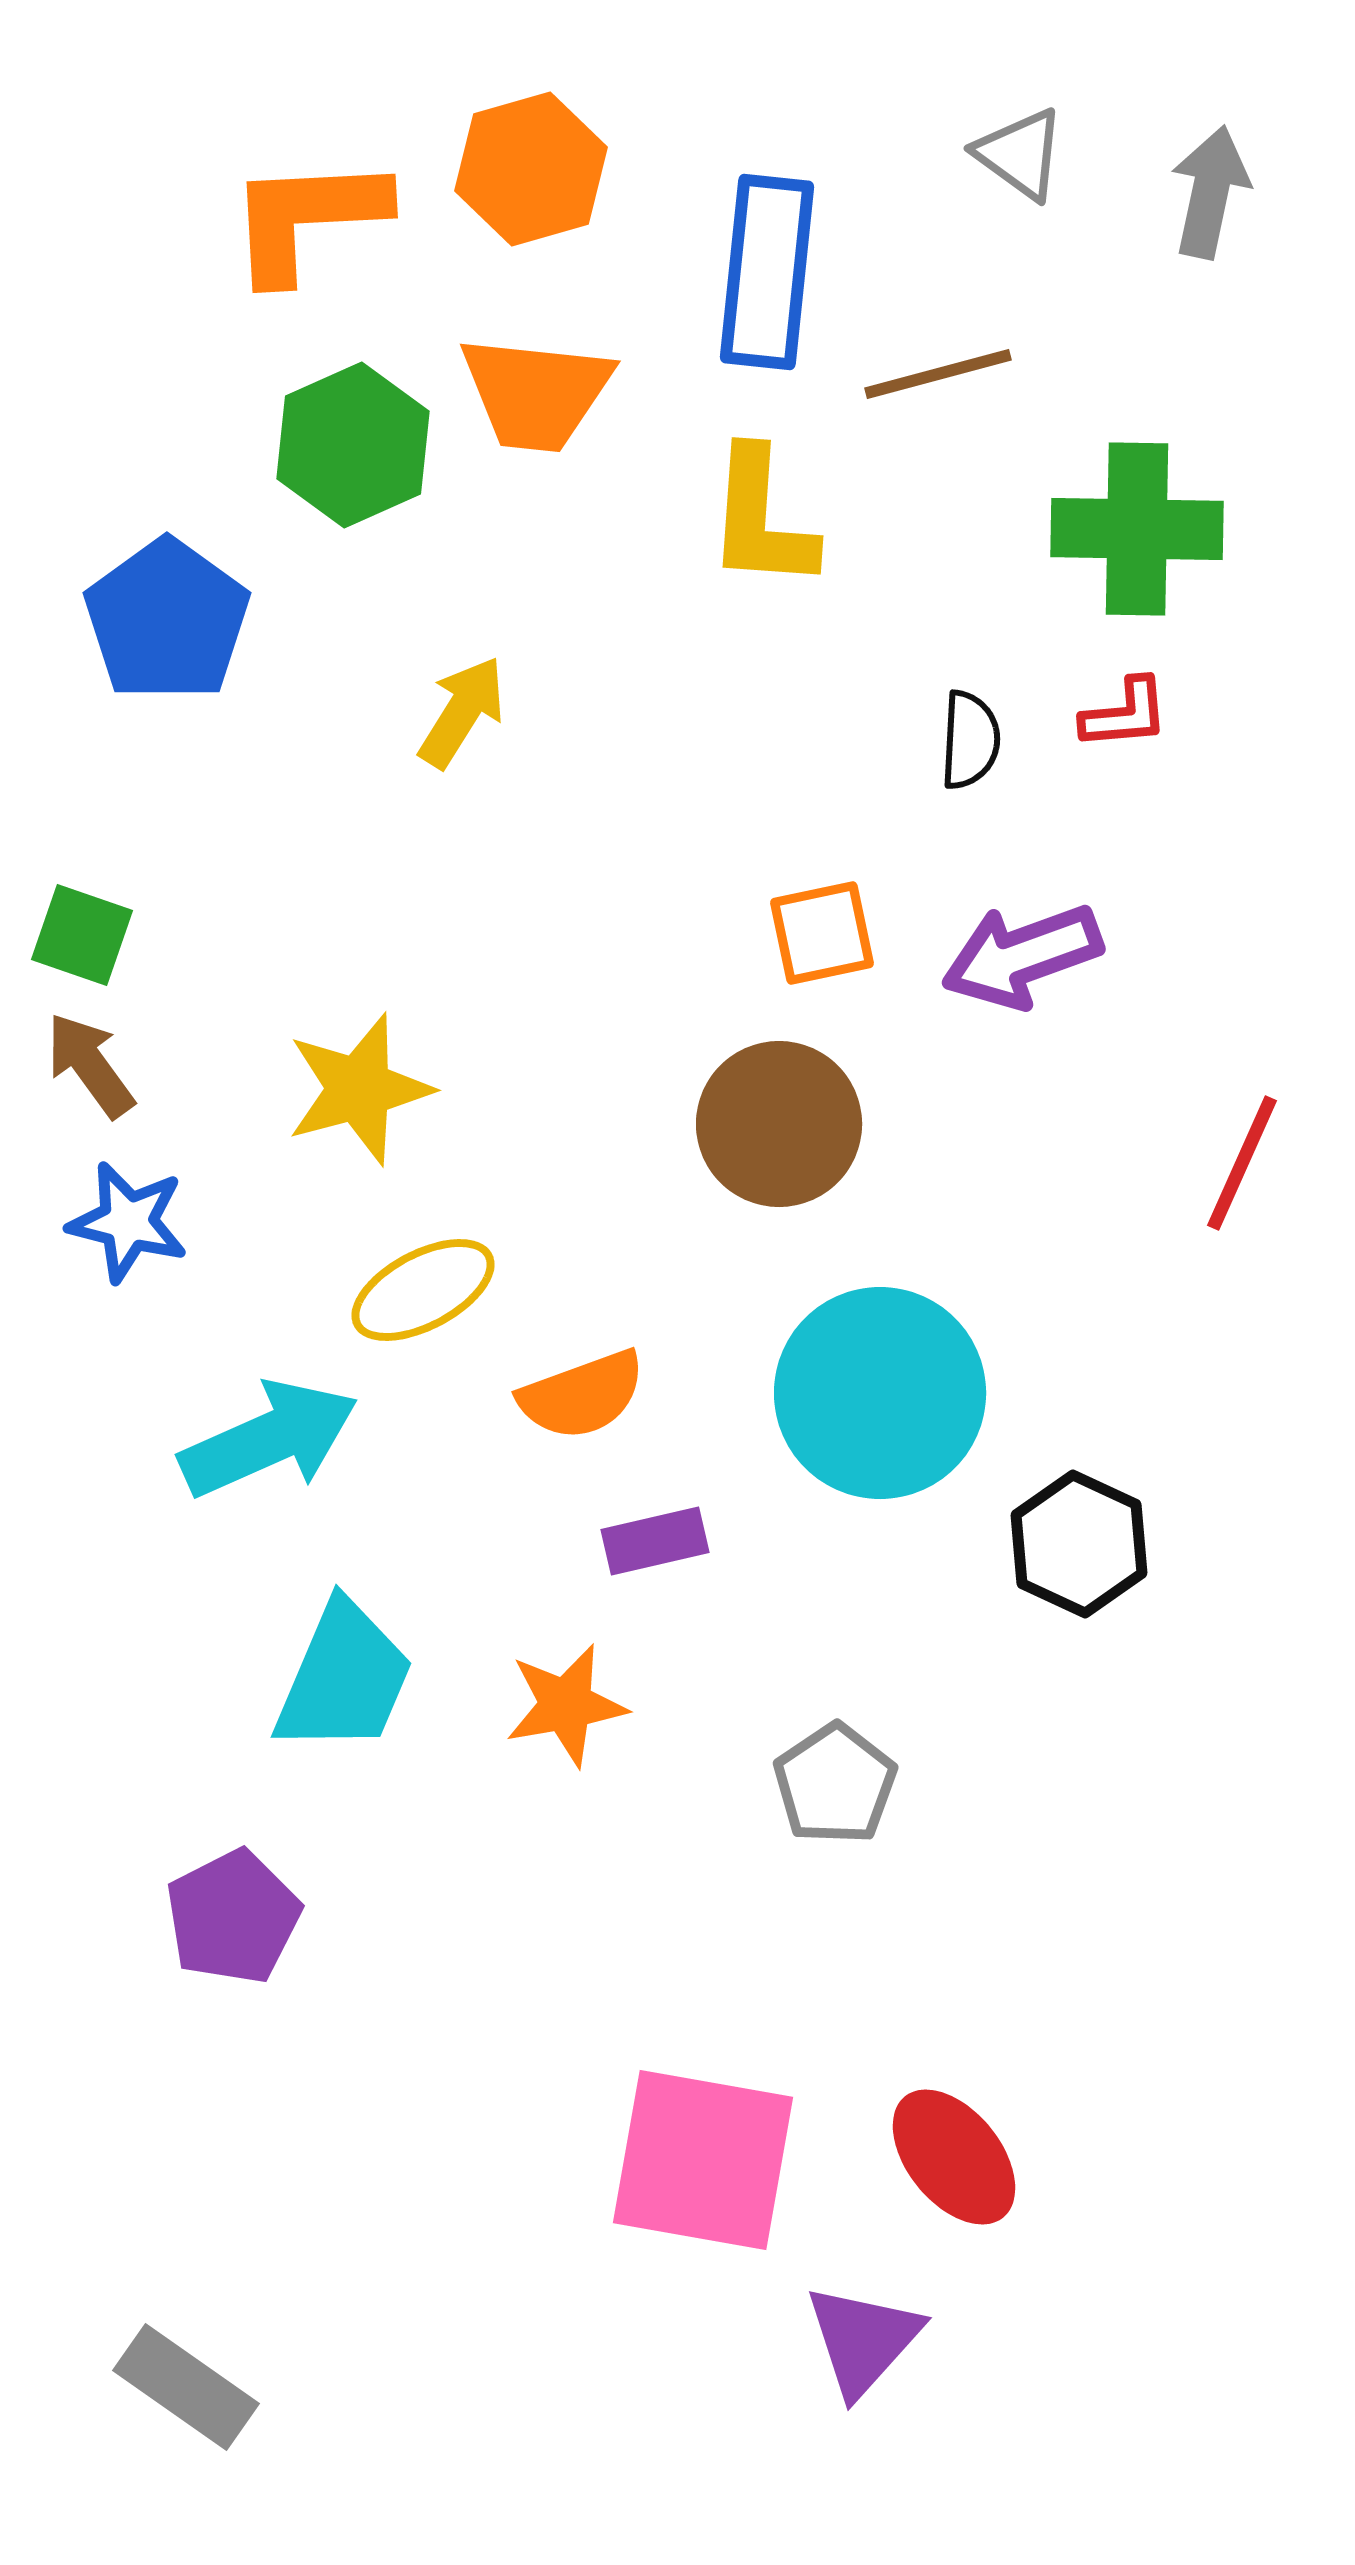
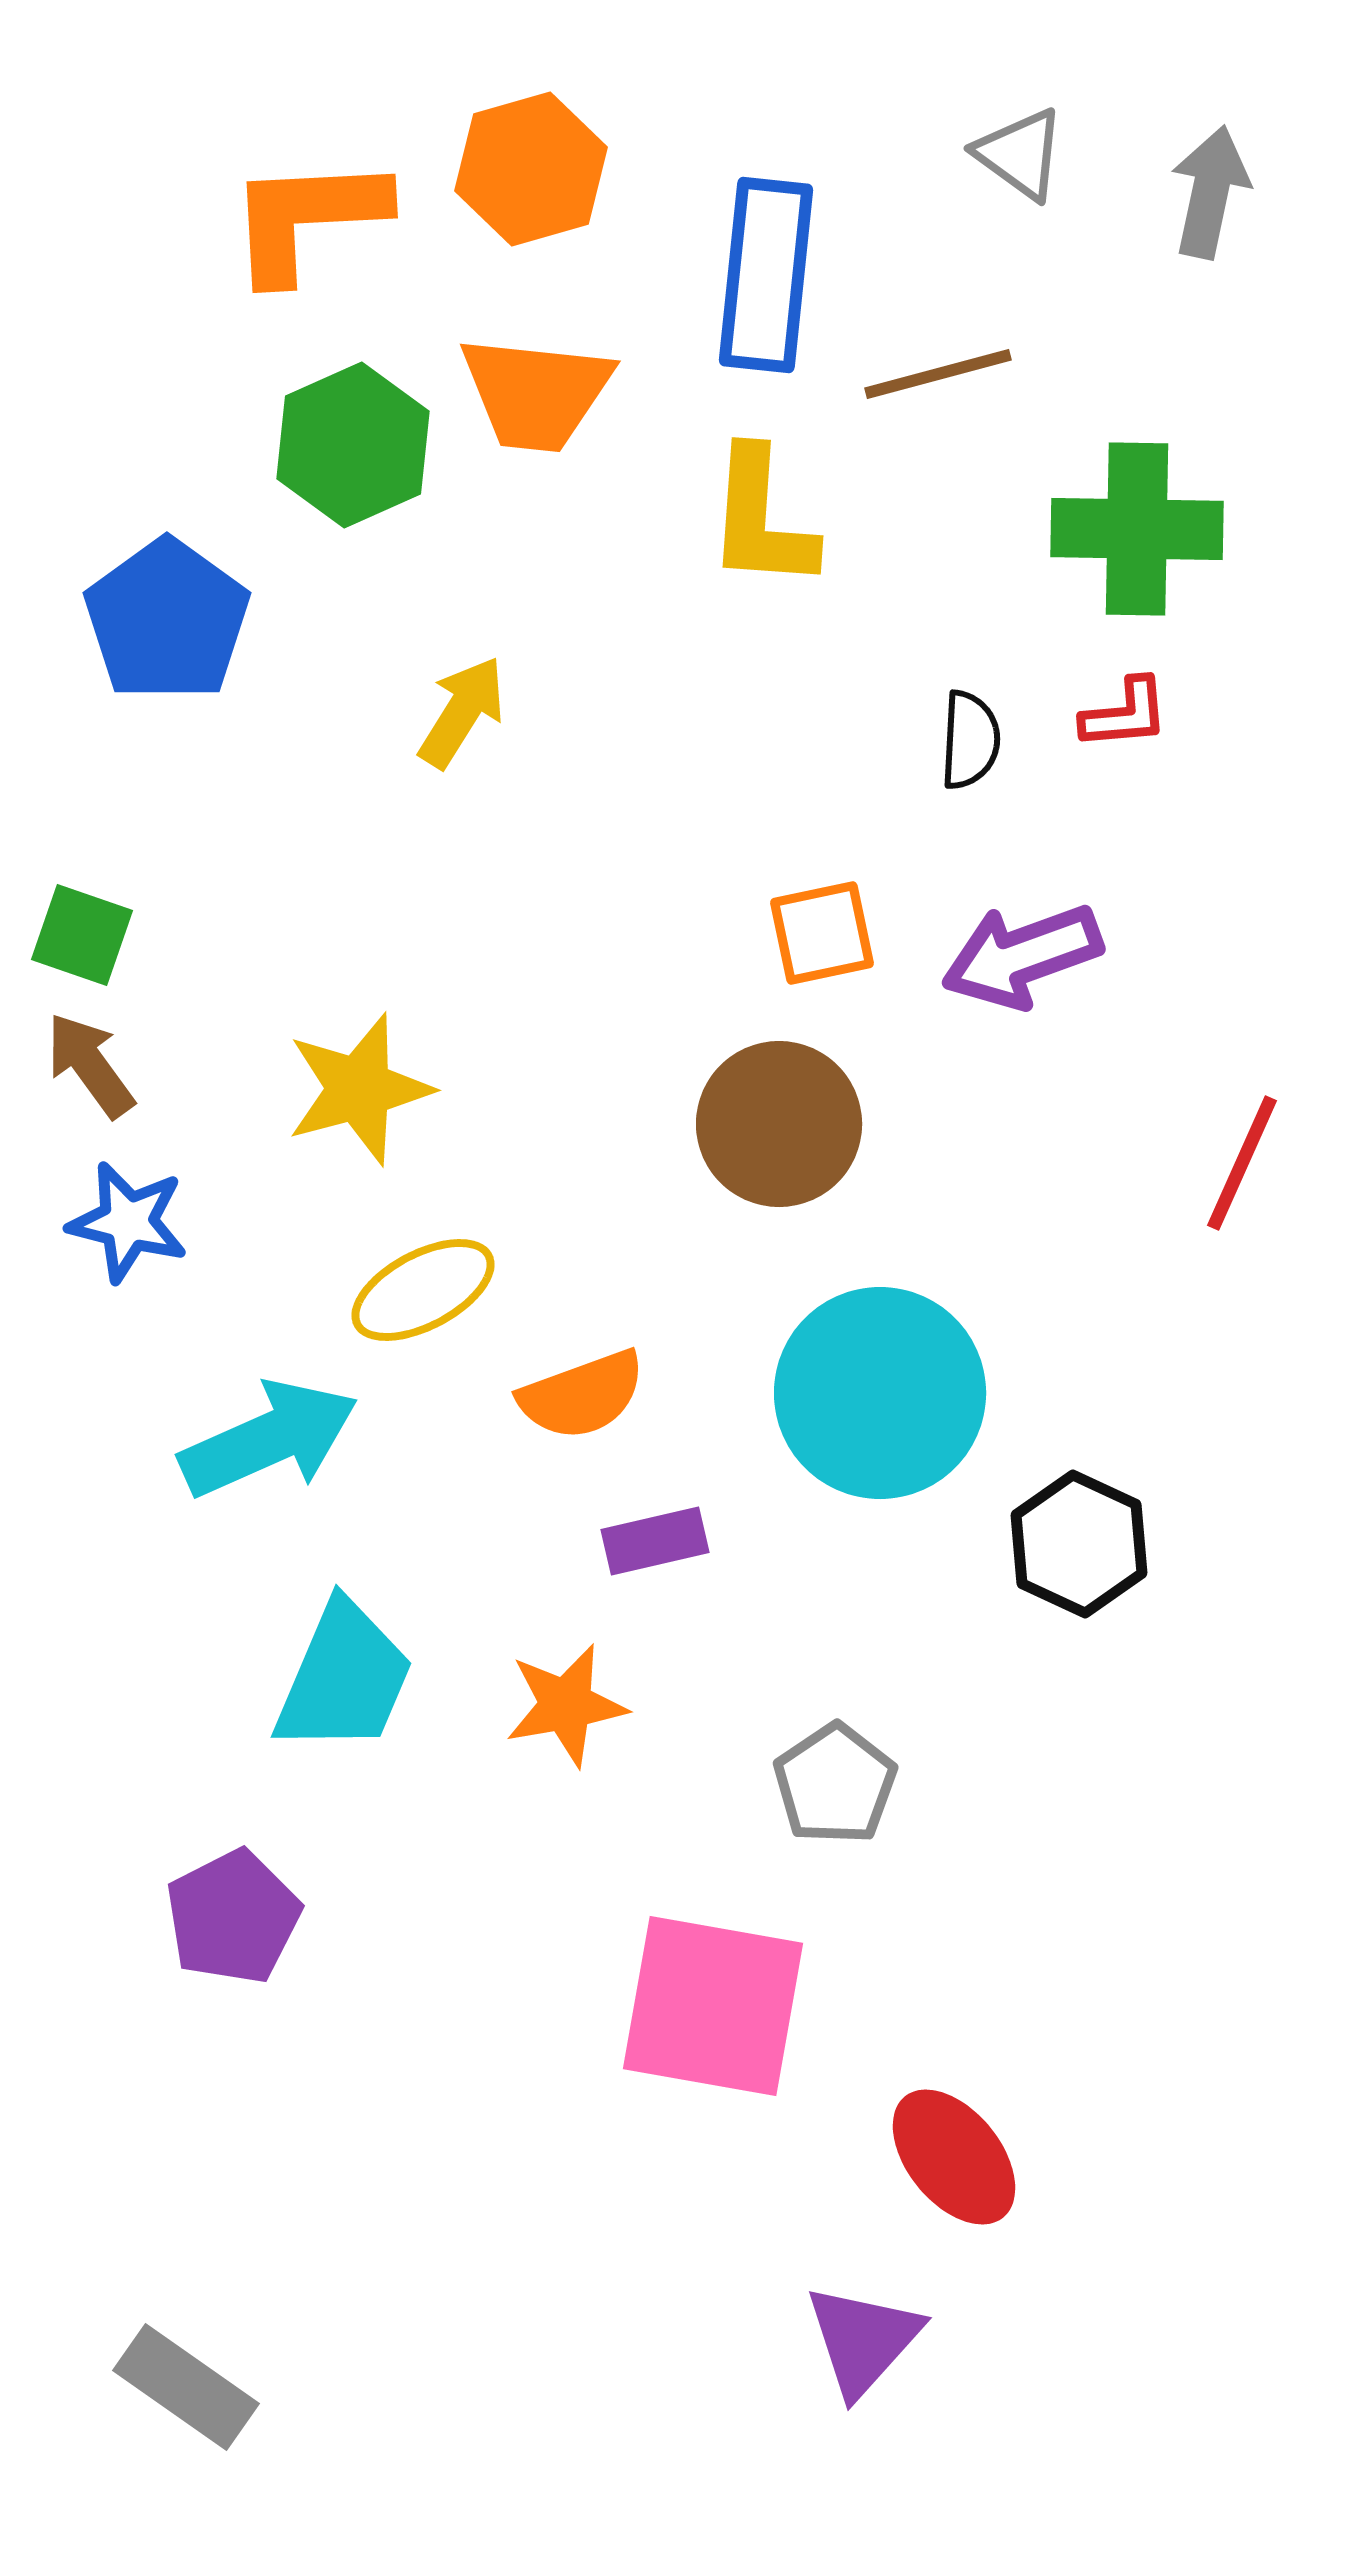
blue rectangle: moved 1 px left, 3 px down
pink square: moved 10 px right, 154 px up
